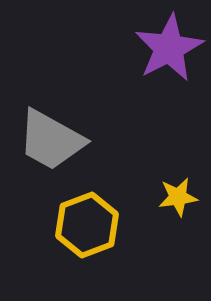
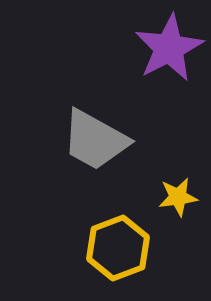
gray trapezoid: moved 44 px right
yellow hexagon: moved 31 px right, 23 px down
